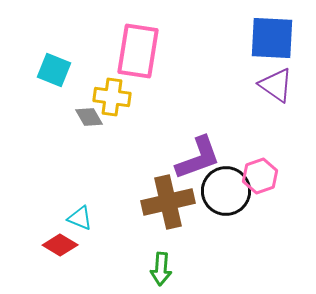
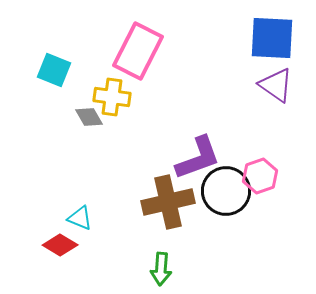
pink rectangle: rotated 18 degrees clockwise
